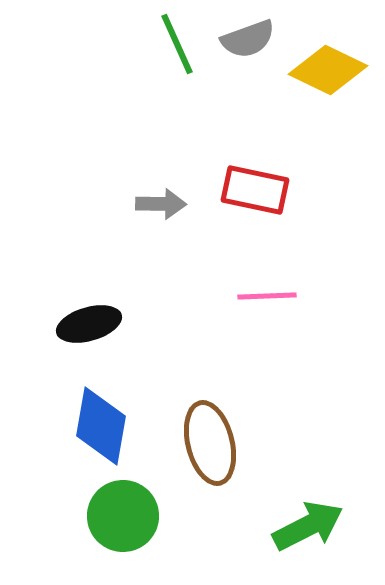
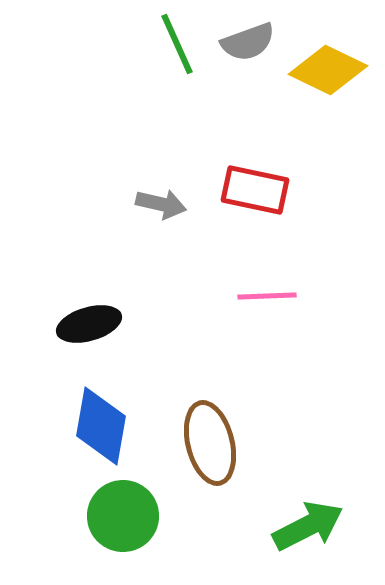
gray semicircle: moved 3 px down
gray arrow: rotated 12 degrees clockwise
